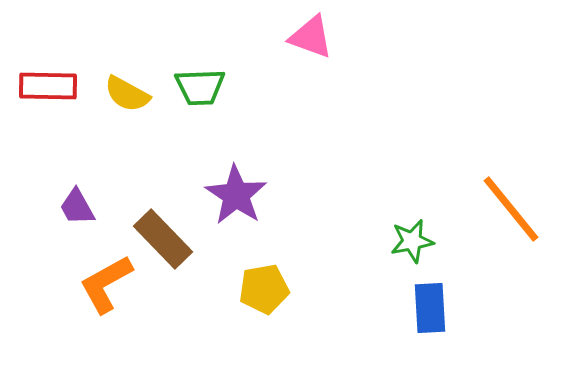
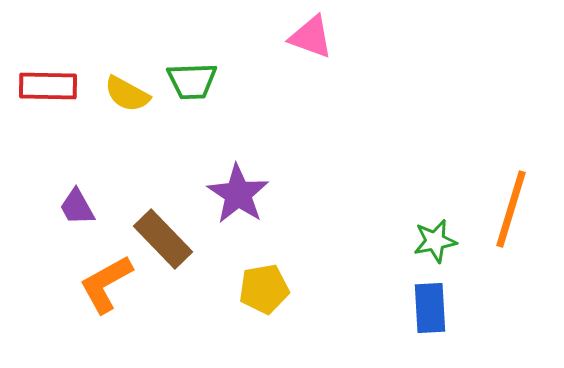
green trapezoid: moved 8 px left, 6 px up
purple star: moved 2 px right, 1 px up
orange line: rotated 56 degrees clockwise
green star: moved 23 px right
